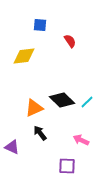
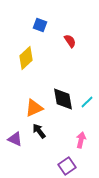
blue square: rotated 16 degrees clockwise
yellow diamond: moved 2 px right, 2 px down; rotated 35 degrees counterclockwise
black diamond: moved 1 px right, 1 px up; rotated 35 degrees clockwise
black arrow: moved 1 px left, 2 px up
pink arrow: rotated 77 degrees clockwise
purple triangle: moved 3 px right, 8 px up
purple square: rotated 36 degrees counterclockwise
